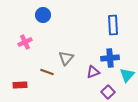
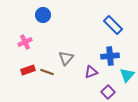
blue rectangle: rotated 42 degrees counterclockwise
blue cross: moved 2 px up
purple triangle: moved 2 px left
red rectangle: moved 8 px right, 15 px up; rotated 16 degrees counterclockwise
